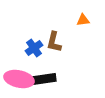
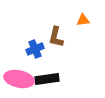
brown L-shape: moved 2 px right, 5 px up
blue cross: moved 1 px right, 1 px down; rotated 12 degrees clockwise
black rectangle: moved 3 px right
